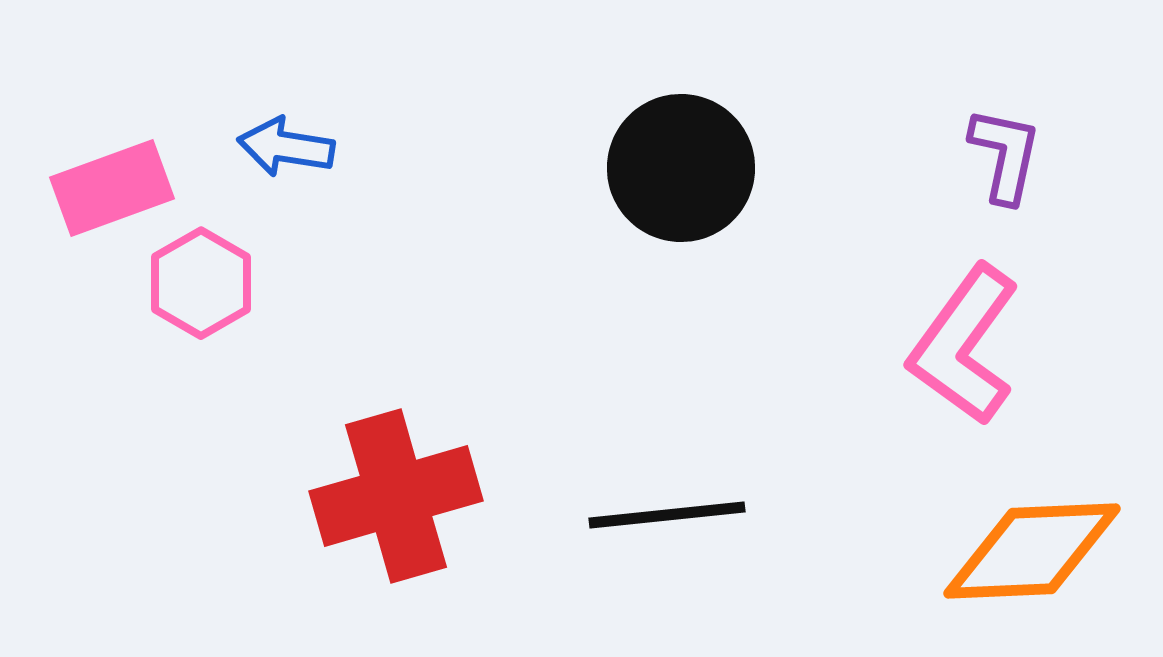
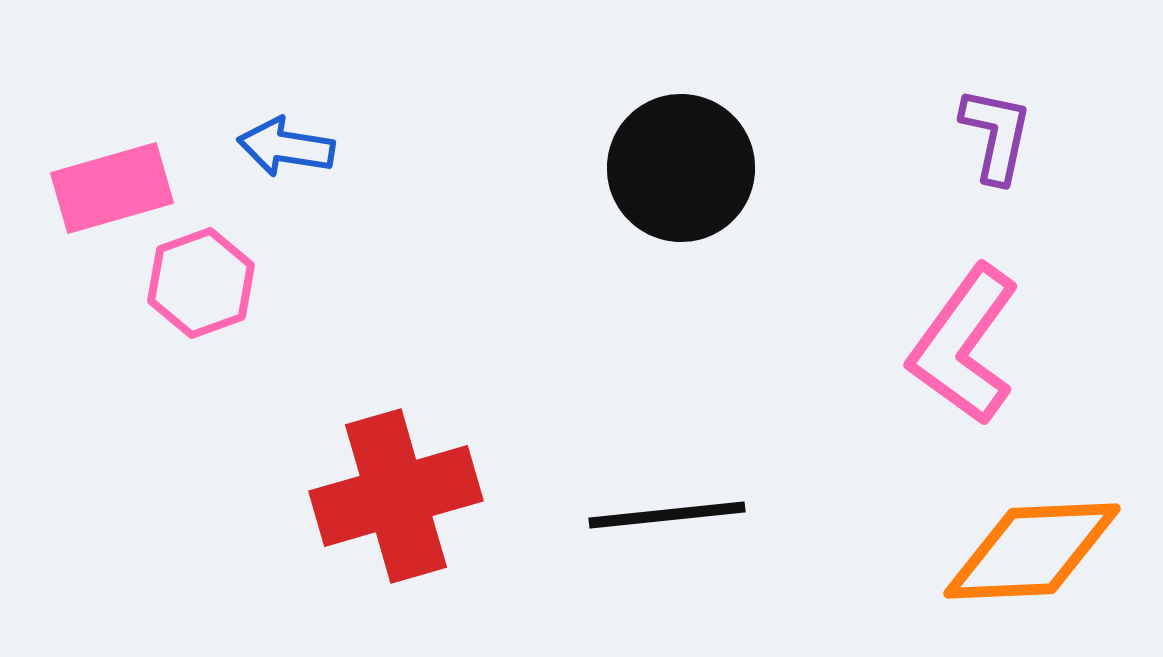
purple L-shape: moved 9 px left, 20 px up
pink rectangle: rotated 4 degrees clockwise
pink hexagon: rotated 10 degrees clockwise
